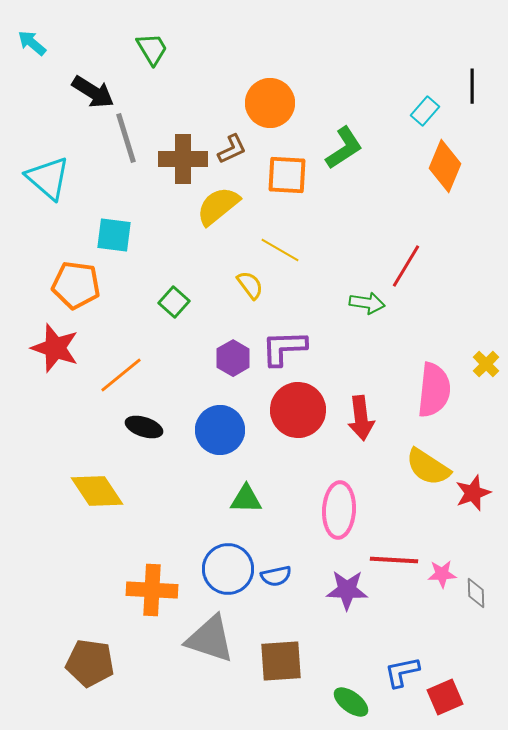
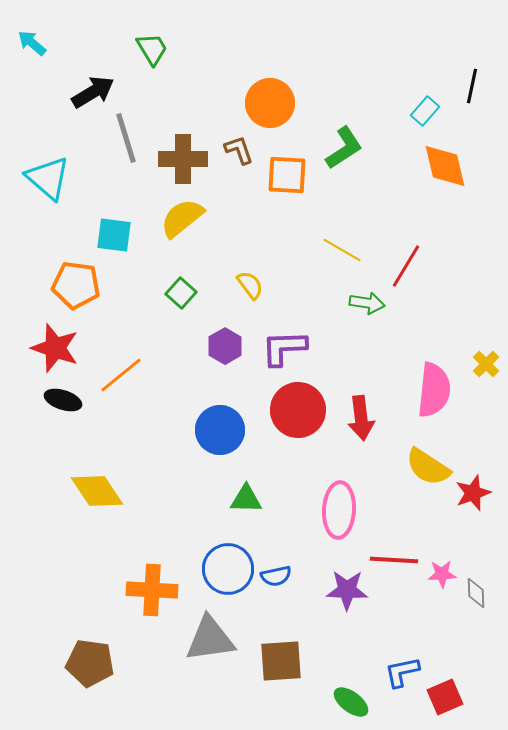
black line at (472, 86): rotated 12 degrees clockwise
black arrow at (93, 92): rotated 63 degrees counterclockwise
brown L-shape at (232, 149): moved 7 px right, 1 px down; rotated 84 degrees counterclockwise
orange diamond at (445, 166): rotated 36 degrees counterclockwise
yellow semicircle at (218, 206): moved 36 px left, 12 px down
yellow line at (280, 250): moved 62 px right
green square at (174, 302): moved 7 px right, 9 px up
purple hexagon at (233, 358): moved 8 px left, 12 px up
black ellipse at (144, 427): moved 81 px left, 27 px up
gray triangle at (210, 639): rotated 26 degrees counterclockwise
